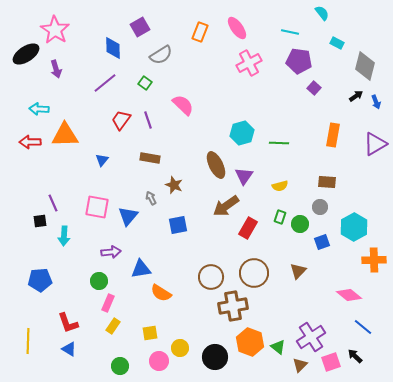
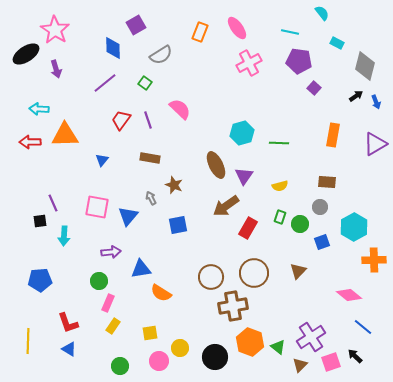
purple square at (140, 27): moved 4 px left, 2 px up
pink semicircle at (183, 105): moved 3 px left, 4 px down
